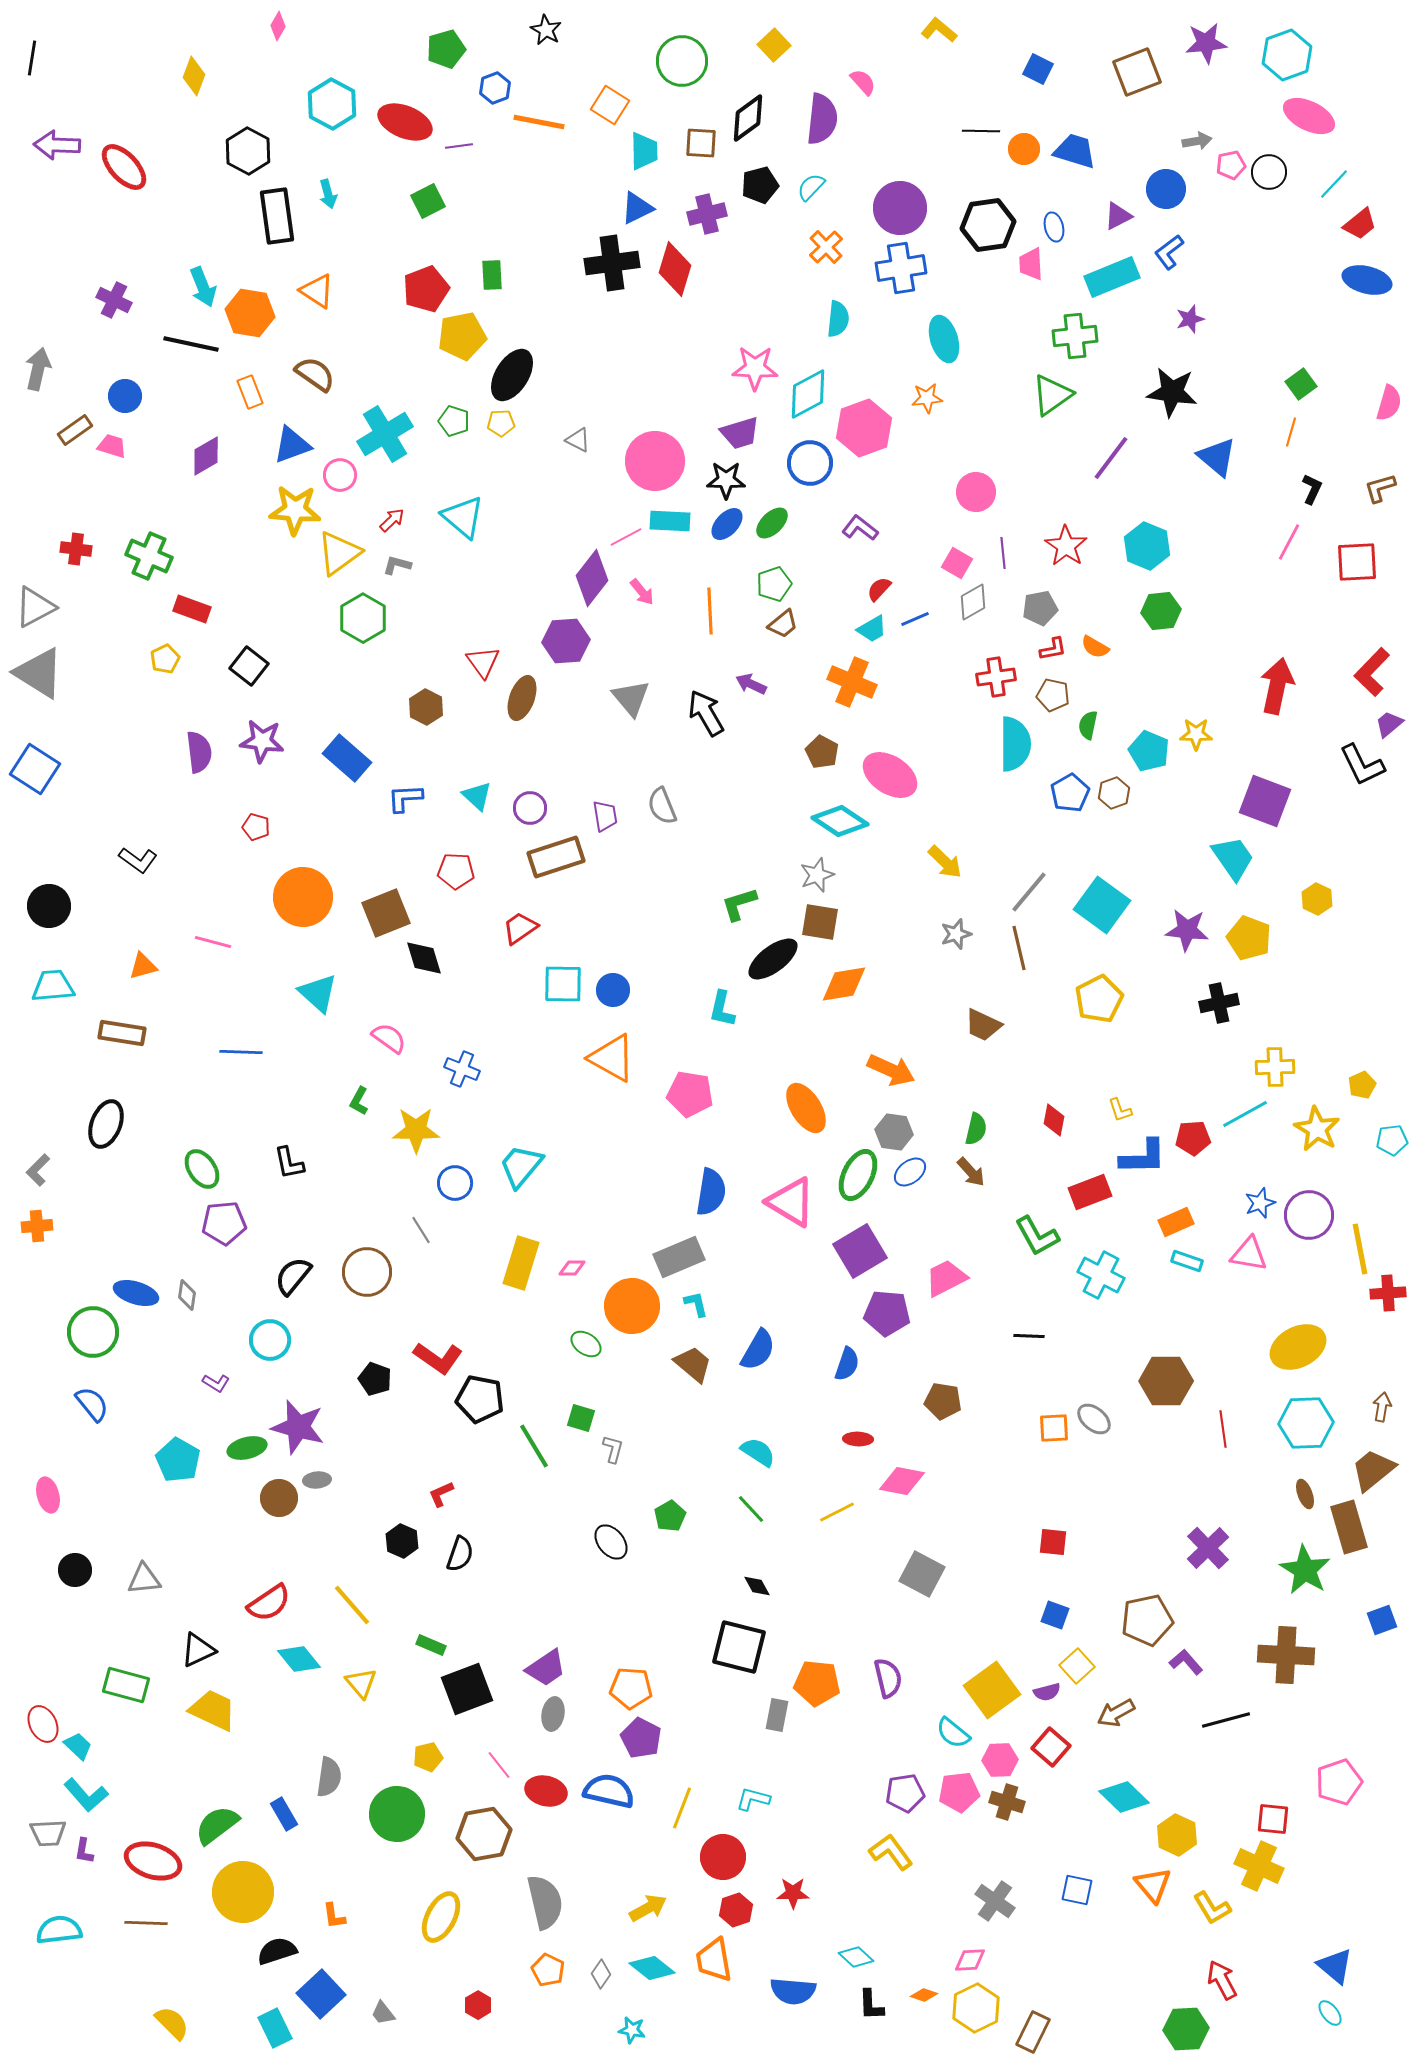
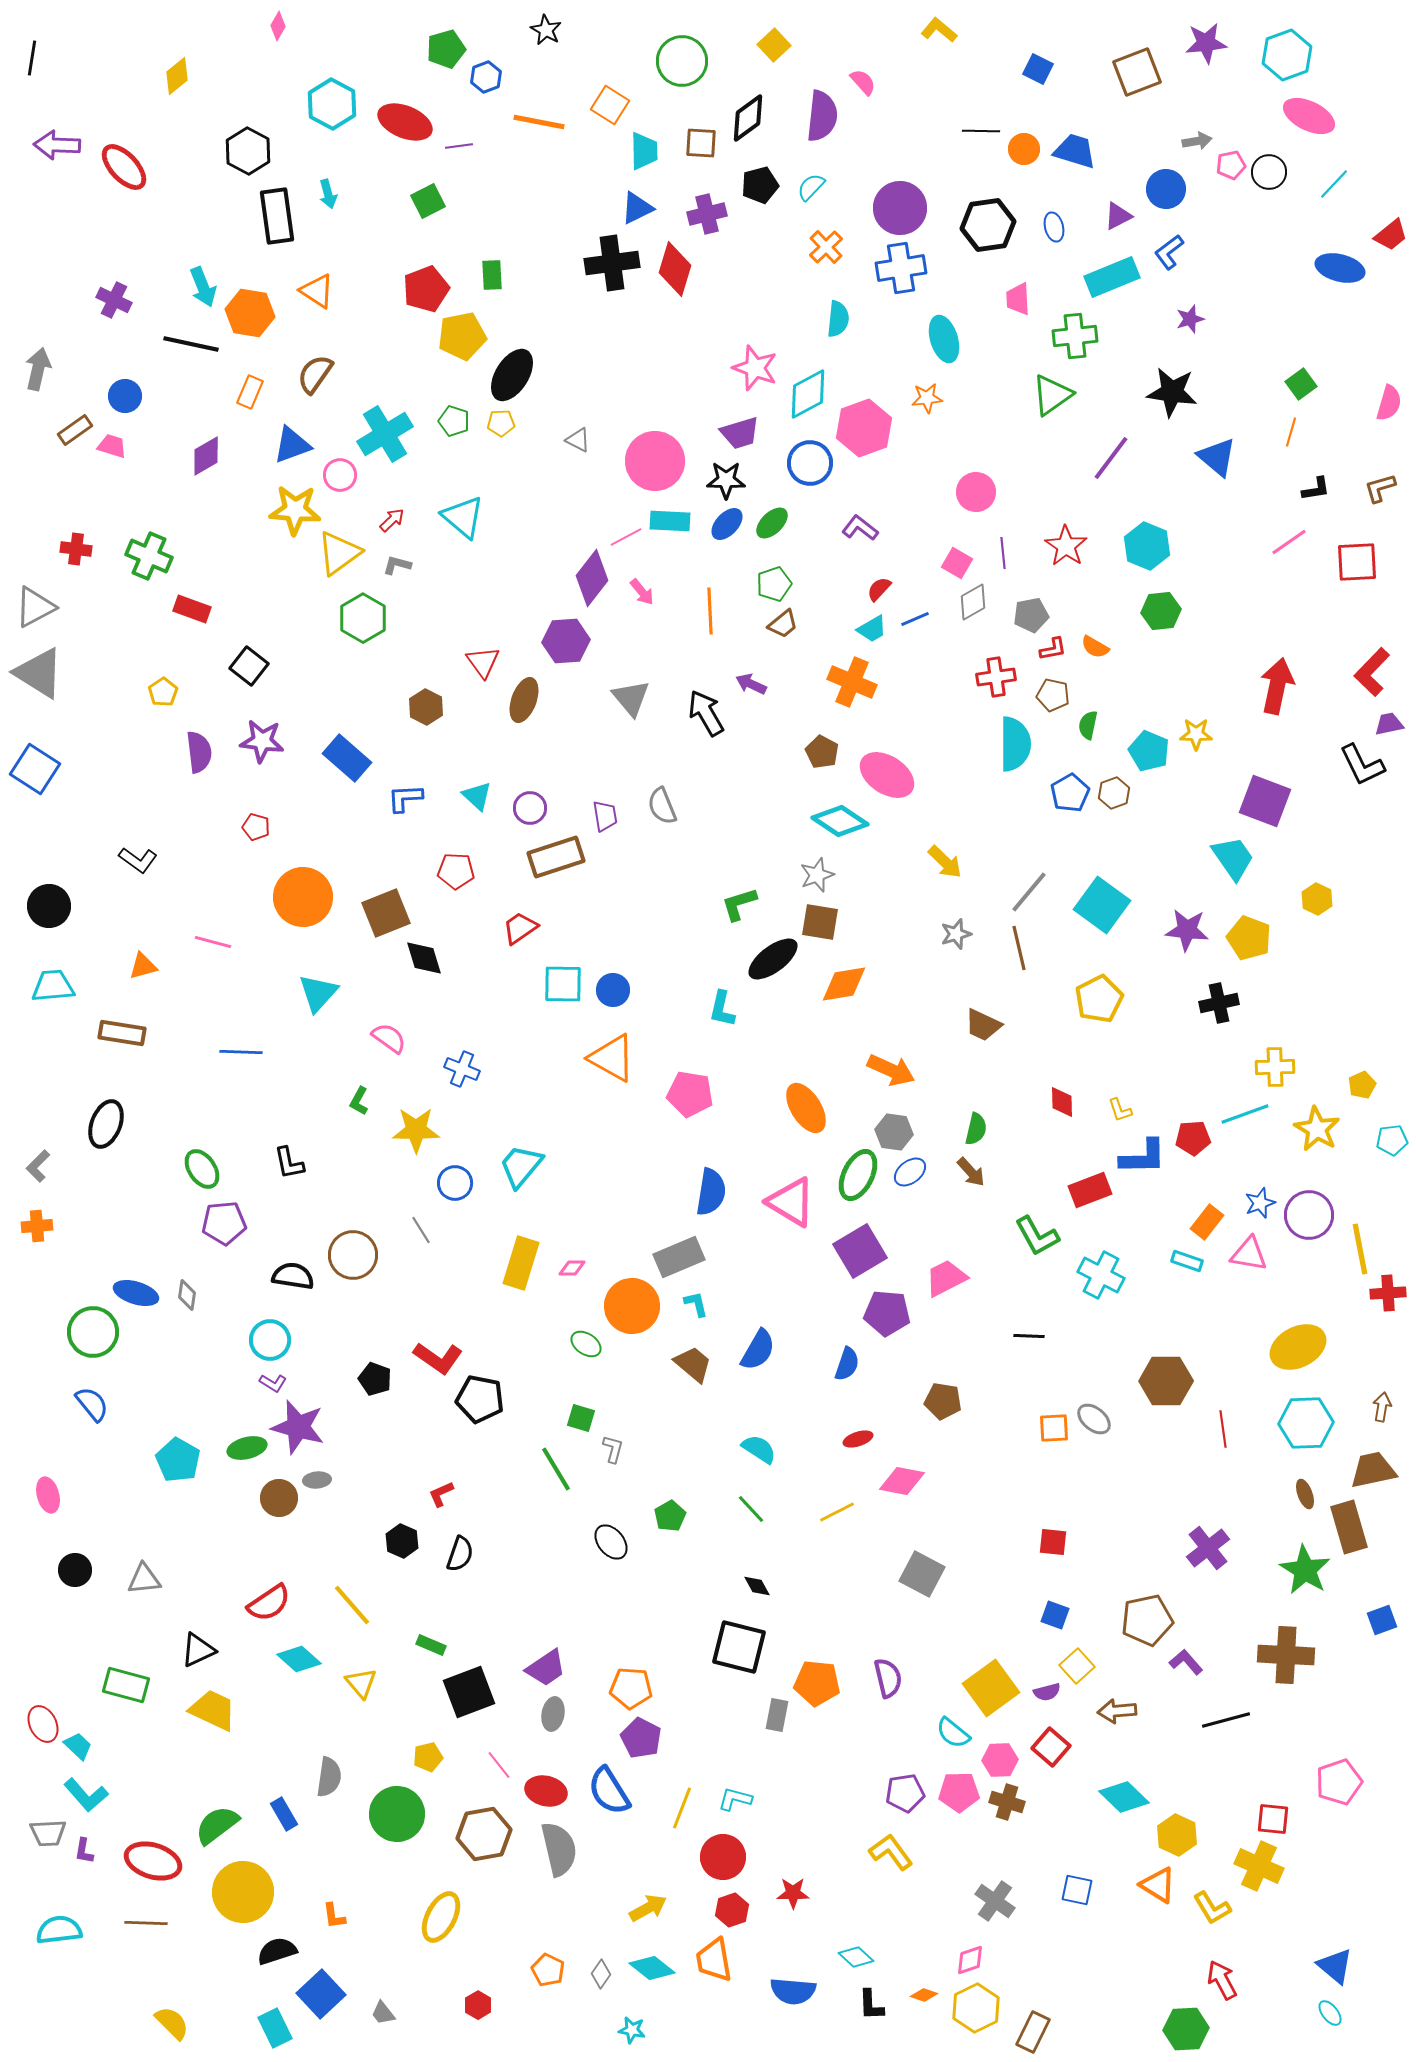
yellow diamond at (194, 76): moved 17 px left; rotated 30 degrees clockwise
blue hexagon at (495, 88): moved 9 px left, 11 px up
purple semicircle at (822, 119): moved 3 px up
red trapezoid at (1360, 224): moved 31 px right, 11 px down
pink trapezoid at (1031, 264): moved 13 px left, 35 px down
blue ellipse at (1367, 280): moved 27 px left, 12 px up
pink star at (755, 368): rotated 18 degrees clockwise
brown semicircle at (315, 374): rotated 90 degrees counterclockwise
orange rectangle at (250, 392): rotated 44 degrees clockwise
black L-shape at (1312, 489): moved 4 px right; rotated 56 degrees clockwise
pink line at (1289, 542): rotated 27 degrees clockwise
gray pentagon at (1040, 608): moved 9 px left, 7 px down
yellow pentagon at (165, 659): moved 2 px left, 33 px down; rotated 8 degrees counterclockwise
brown ellipse at (522, 698): moved 2 px right, 2 px down
purple trapezoid at (1389, 724): rotated 28 degrees clockwise
pink ellipse at (890, 775): moved 3 px left
cyan triangle at (318, 993): rotated 30 degrees clockwise
cyan line at (1245, 1114): rotated 9 degrees clockwise
red diamond at (1054, 1120): moved 8 px right, 18 px up; rotated 12 degrees counterclockwise
gray L-shape at (38, 1170): moved 4 px up
red rectangle at (1090, 1192): moved 2 px up
orange rectangle at (1176, 1222): moved 31 px right; rotated 28 degrees counterclockwise
brown circle at (367, 1272): moved 14 px left, 17 px up
black semicircle at (293, 1276): rotated 60 degrees clockwise
purple L-shape at (216, 1383): moved 57 px right
red ellipse at (858, 1439): rotated 20 degrees counterclockwise
green line at (534, 1446): moved 22 px right, 23 px down
cyan semicircle at (758, 1452): moved 1 px right, 3 px up
brown trapezoid at (1373, 1470): rotated 27 degrees clockwise
purple cross at (1208, 1548): rotated 6 degrees clockwise
cyan diamond at (299, 1659): rotated 9 degrees counterclockwise
black square at (467, 1689): moved 2 px right, 3 px down
yellow square at (992, 1690): moved 1 px left, 2 px up
brown arrow at (1116, 1713): moved 1 px right, 2 px up; rotated 24 degrees clockwise
blue semicircle at (609, 1791): rotated 135 degrees counterclockwise
pink pentagon at (959, 1792): rotated 6 degrees clockwise
cyan L-shape at (753, 1799): moved 18 px left
orange triangle at (1153, 1885): moved 5 px right; rotated 18 degrees counterclockwise
gray semicircle at (545, 1902): moved 14 px right, 53 px up
red hexagon at (736, 1910): moved 4 px left
pink diamond at (970, 1960): rotated 16 degrees counterclockwise
